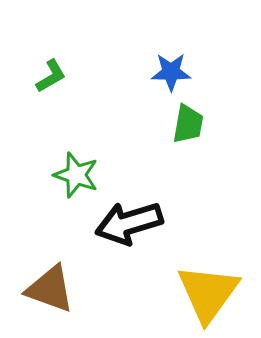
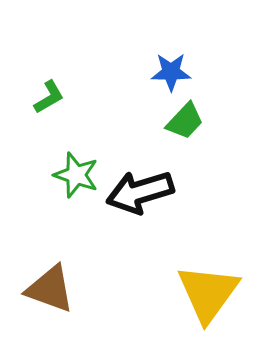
green L-shape: moved 2 px left, 21 px down
green trapezoid: moved 3 px left, 3 px up; rotated 33 degrees clockwise
black arrow: moved 11 px right, 31 px up
